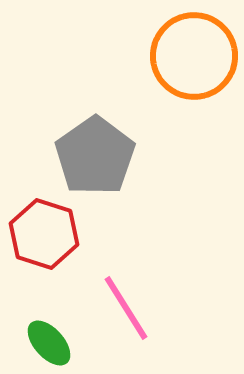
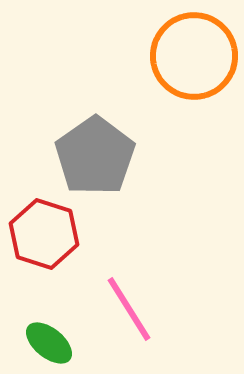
pink line: moved 3 px right, 1 px down
green ellipse: rotated 9 degrees counterclockwise
